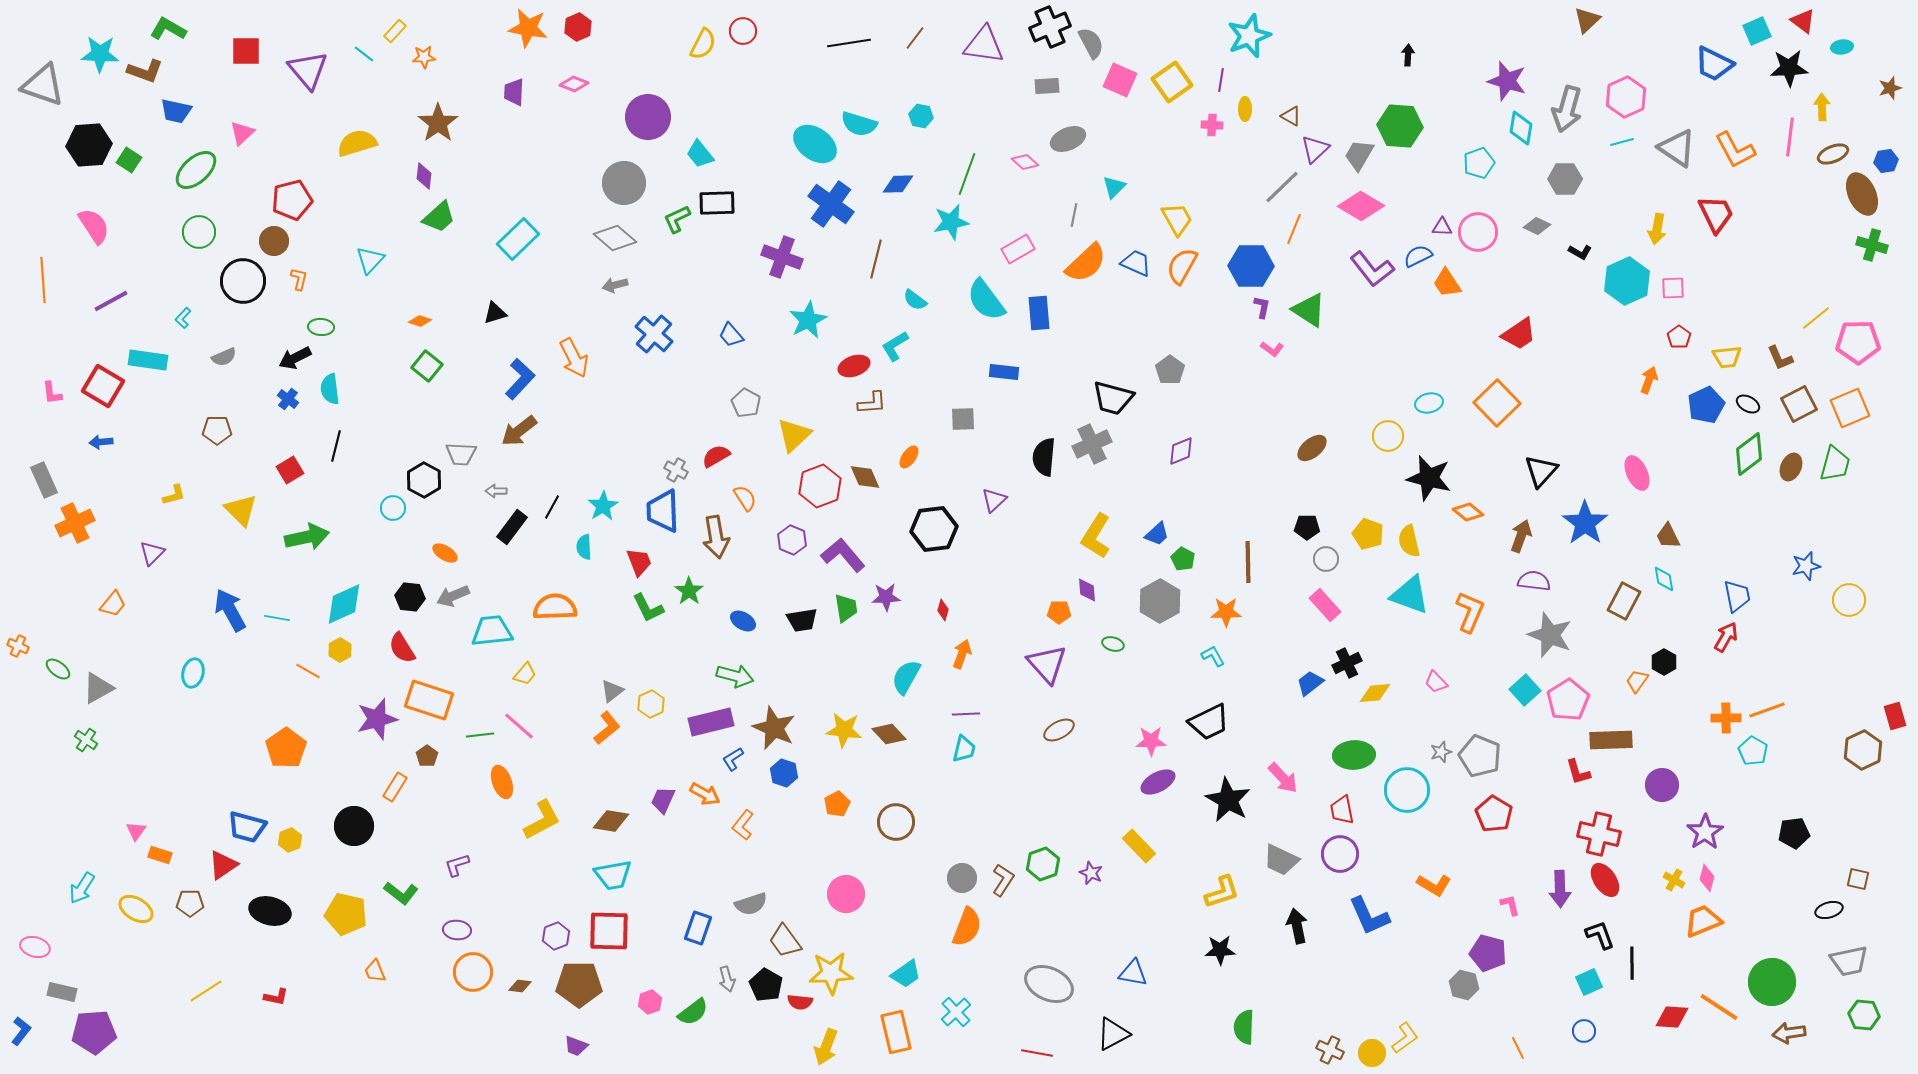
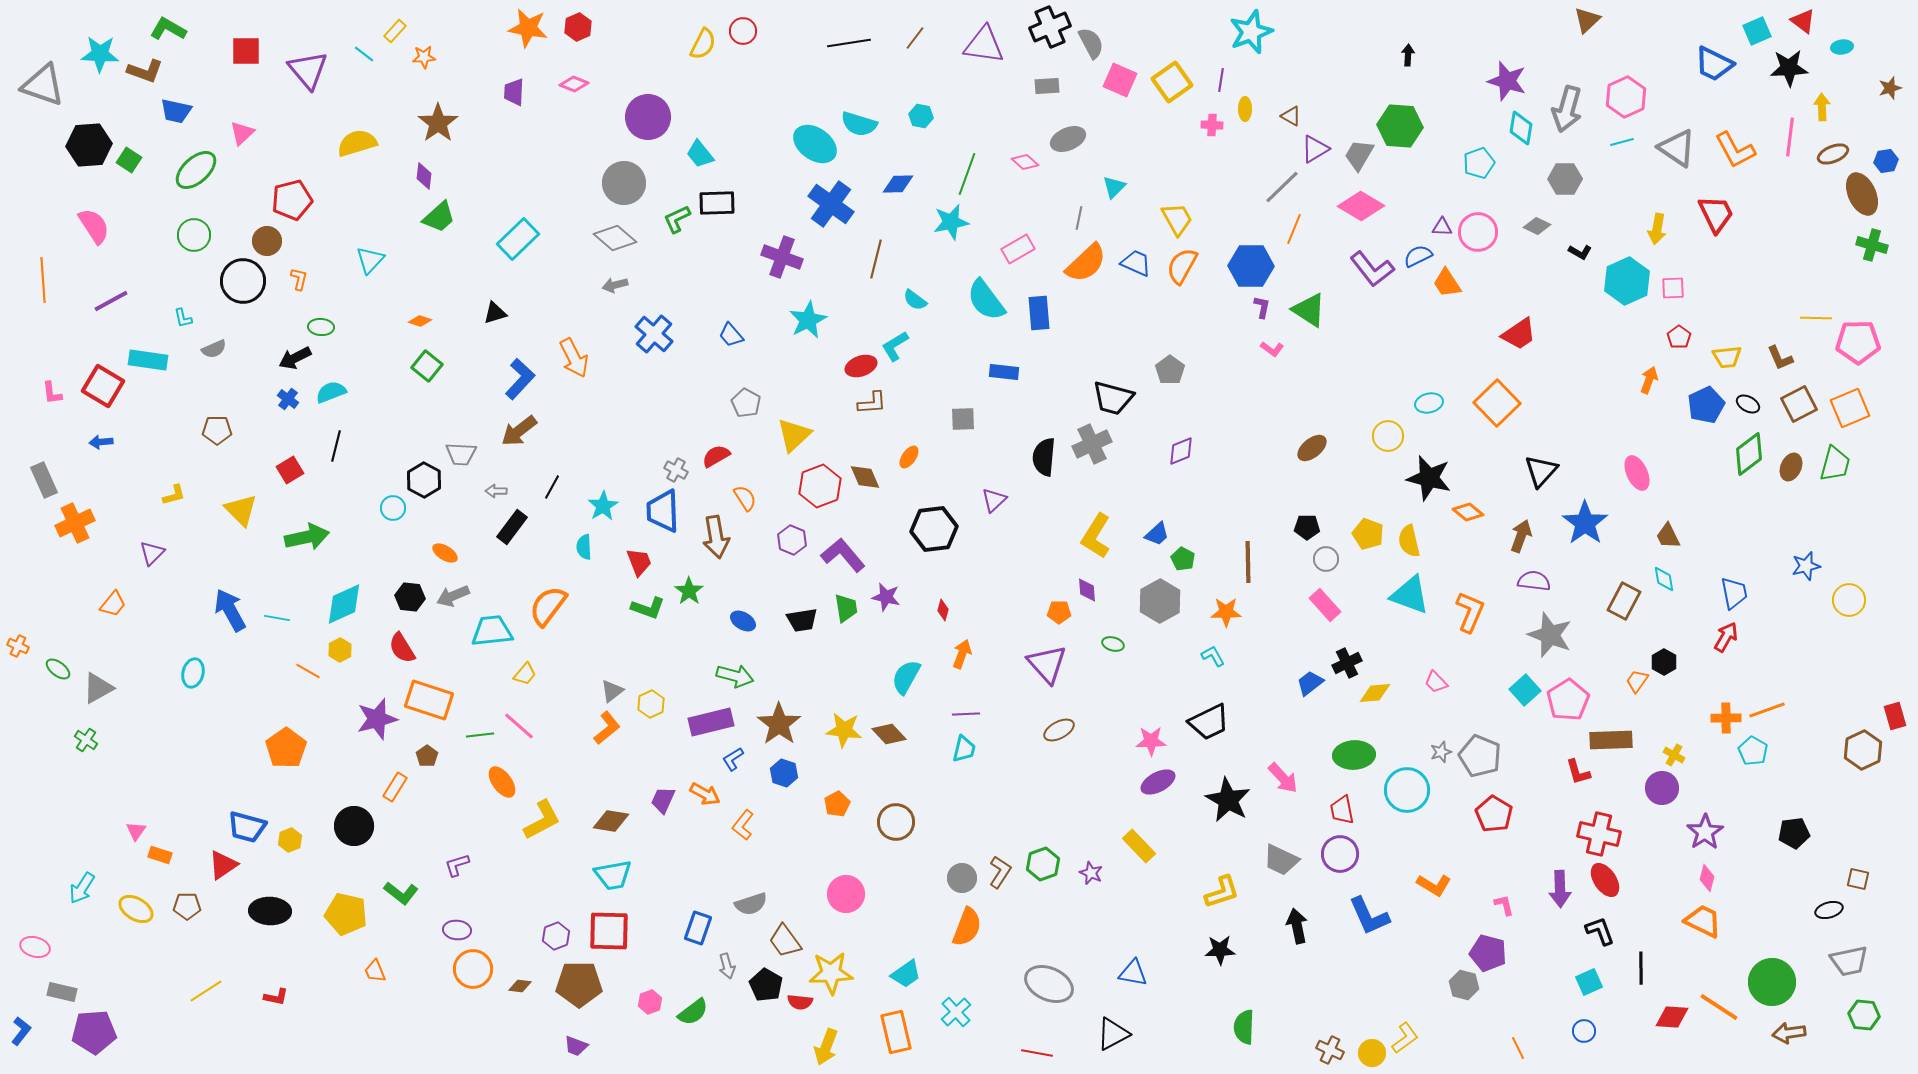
cyan star at (1249, 36): moved 2 px right, 4 px up
purple triangle at (1315, 149): rotated 12 degrees clockwise
gray line at (1074, 215): moved 5 px right, 3 px down
green circle at (199, 232): moved 5 px left, 3 px down
brown circle at (274, 241): moved 7 px left
cyan L-shape at (183, 318): rotated 55 degrees counterclockwise
yellow line at (1816, 318): rotated 40 degrees clockwise
gray semicircle at (224, 357): moved 10 px left, 8 px up
red ellipse at (854, 366): moved 7 px right
cyan semicircle at (330, 389): moved 1 px right, 3 px down; rotated 76 degrees clockwise
black line at (552, 507): moved 20 px up
blue trapezoid at (1737, 596): moved 3 px left, 3 px up
purple star at (886, 597): rotated 16 degrees clockwise
orange semicircle at (555, 607): moved 7 px left, 1 px up; rotated 51 degrees counterclockwise
green L-shape at (648, 608): rotated 44 degrees counterclockwise
brown star at (774, 728): moved 5 px right, 4 px up; rotated 12 degrees clockwise
orange ellipse at (502, 782): rotated 16 degrees counterclockwise
purple circle at (1662, 785): moved 3 px down
brown L-shape at (1003, 880): moved 3 px left, 8 px up
yellow cross at (1674, 880): moved 125 px up
brown pentagon at (190, 903): moved 3 px left, 3 px down
pink L-shape at (1510, 905): moved 6 px left
black ellipse at (270, 911): rotated 12 degrees counterclockwise
orange trapezoid at (1703, 921): rotated 48 degrees clockwise
black L-shape at (1600, 935): moved 4 px up
black line at (1632, 963): moved 9 px right, 5 px down
orange circle at (473, 972): moved 3 px up
gray arrow at (727, 979): moved 13 px up
